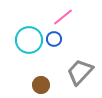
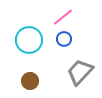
blue circle: moved 10 px right
brown circle: moved 11 px left, 4 px up
